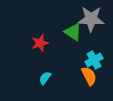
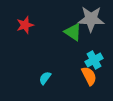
red star: moved 15 px left, 18 px up
